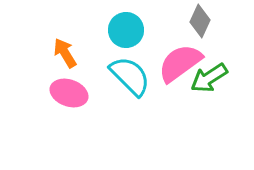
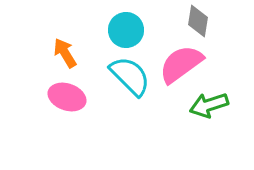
gray diamond: moved 2 px left; rotated 16 degrees counterclockwise
pink semicircle: moved 1 px right, 1 px down
green arrow: moved 27 px down; rotated 15 degrees clockwise
pink ellipse: moved 2 px left, 4 px down
